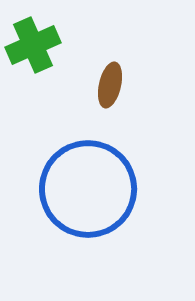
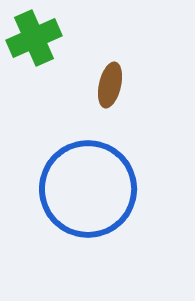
green cross: moved 1 px right, 7 px up
